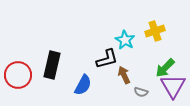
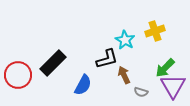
black rectangle: moved 1 px right, 2 px up; rotated 32 degrees clockwise
